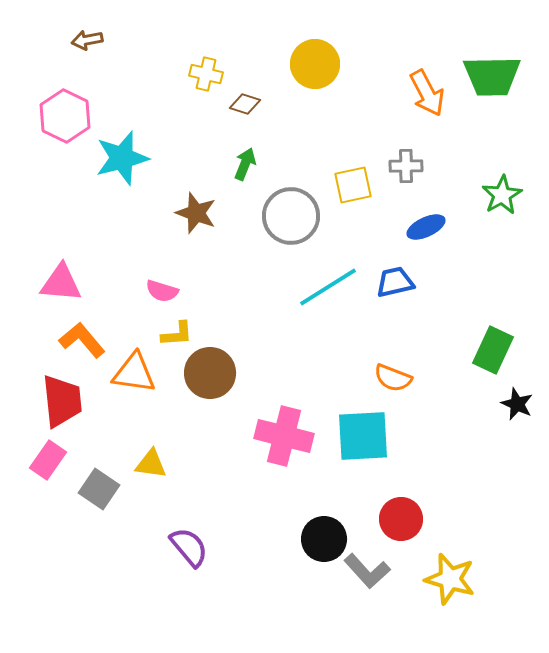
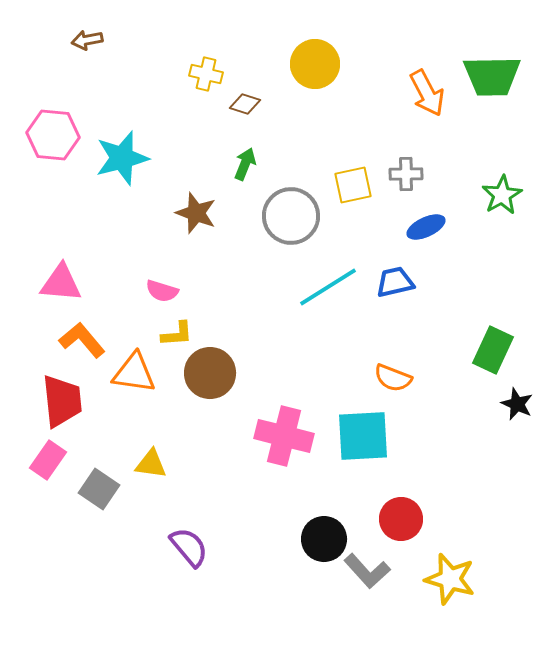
pink hexagon: moved 12 px left, 19 px down; rotated 21 degrees counterclockwise
gray cross: moved 8 px down
